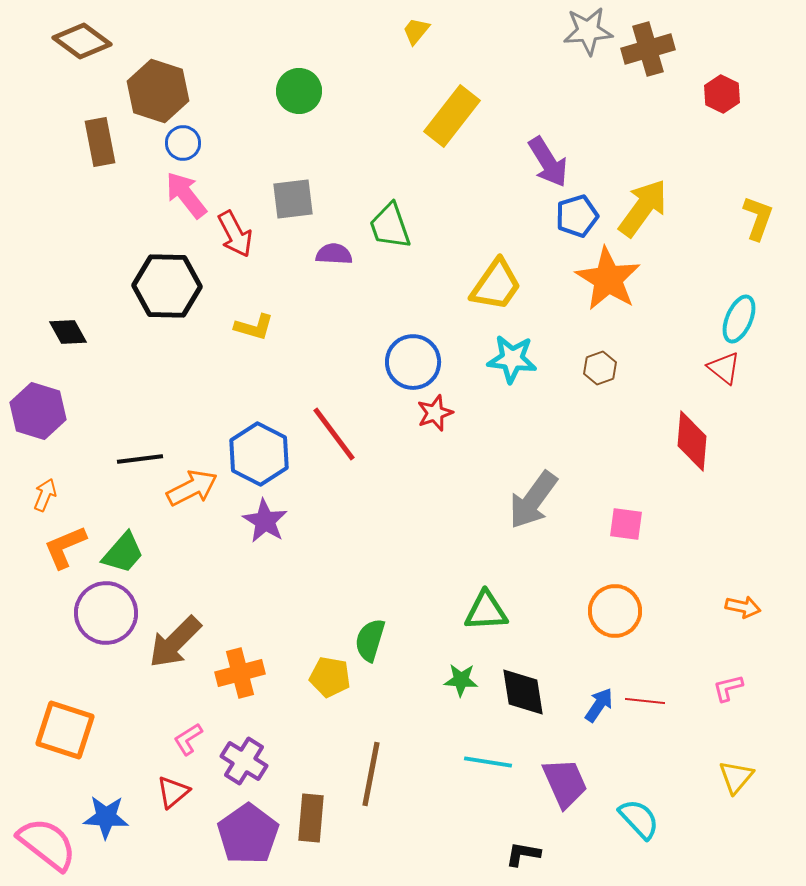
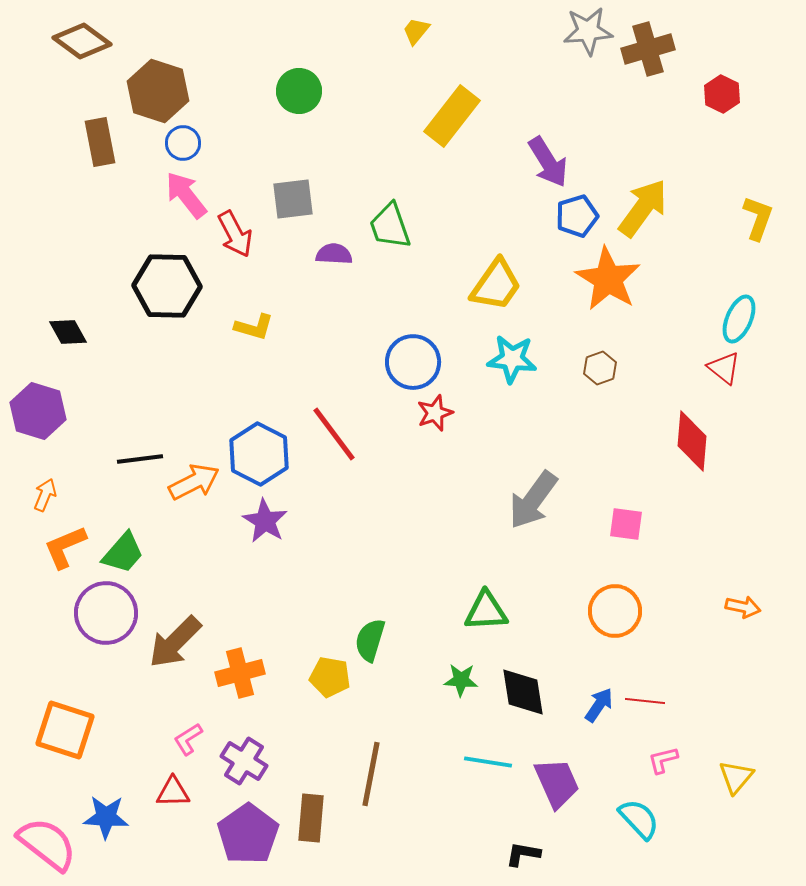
orange arrow at (192, 488): moved 2 px right, 6 px up
pink L-shape at (728, 688): moved 65 px left, 72 px down
purple trapezoid at (565, 783): moved 8 px left
red triangle at (173, 792): rotated 39 degrees clockwise
